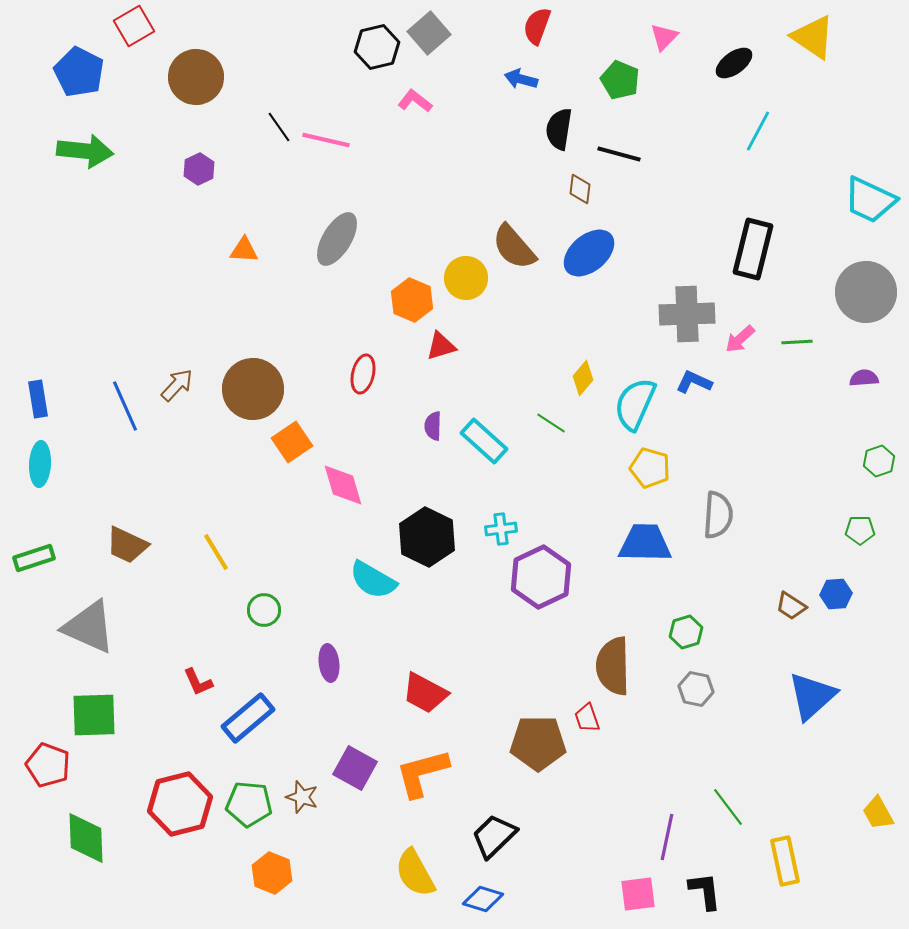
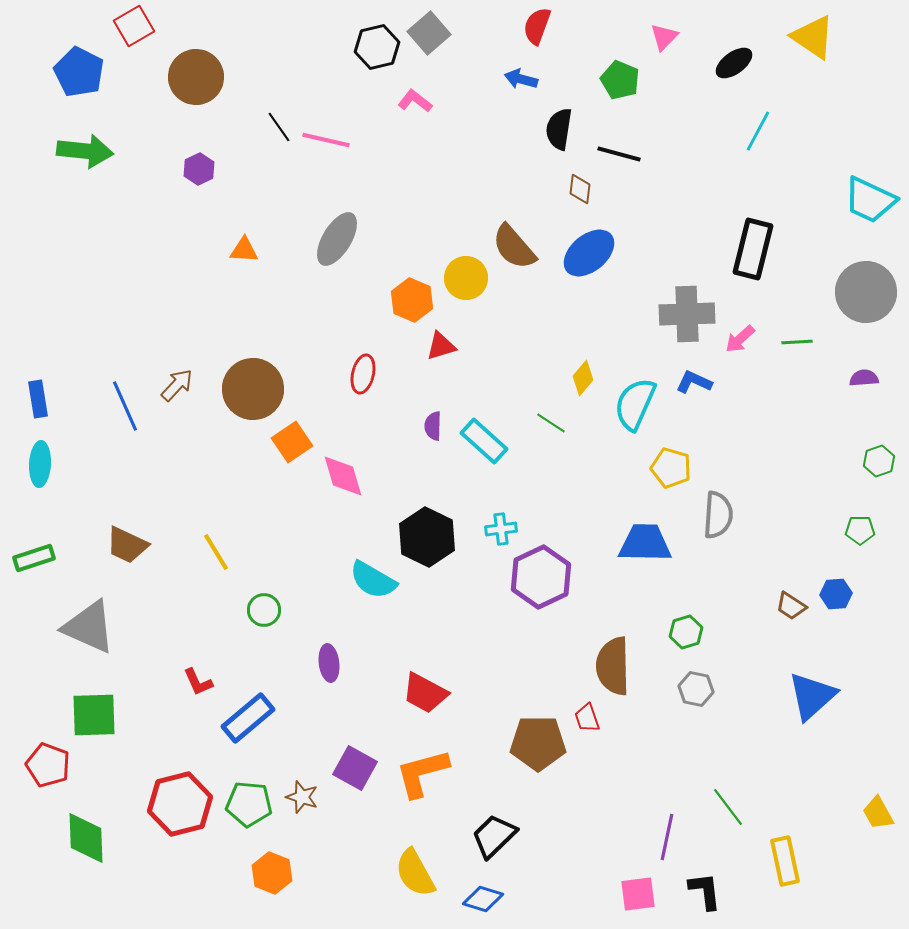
yellow pentagon at (650, 468): moved 21 px right
pink diamond at (343, 485): moved 9 px up
